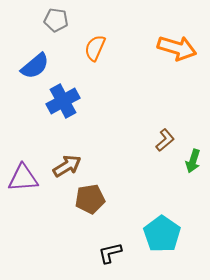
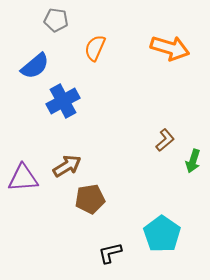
orange arrow: moved 7 px left
